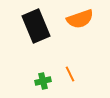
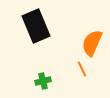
orange semicircle: moved 12 px right, 24 px down; rotated 132 degrees clockwise
orange line: moved 12 px right, 5 px up
